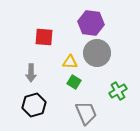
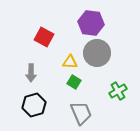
red square: rotated 24 degrees clockwise
gray trapezoid: moved 5 px left
